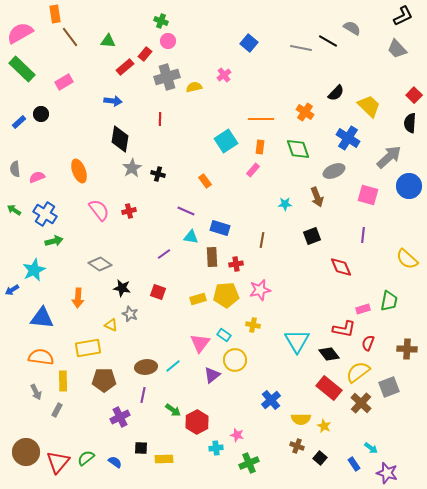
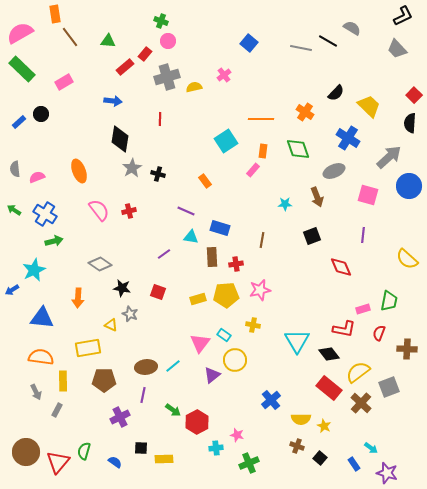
orange rectangle at (260, 147): moved 3 px right, 4 px down
red semicircle at (368, 343): moved 11 px right, 10 px up
green semicircle at (86, 458): moved 2 px left, 7 px up; rotated 36 degrees counterclockwise
